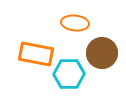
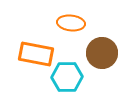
orange ellipse: moved 4 px left
cyan hexagon: moved 2 px left, 3 px down
